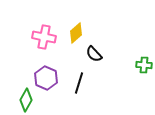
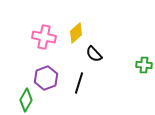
purple hexagon: rotated 15 degrees clockwise
